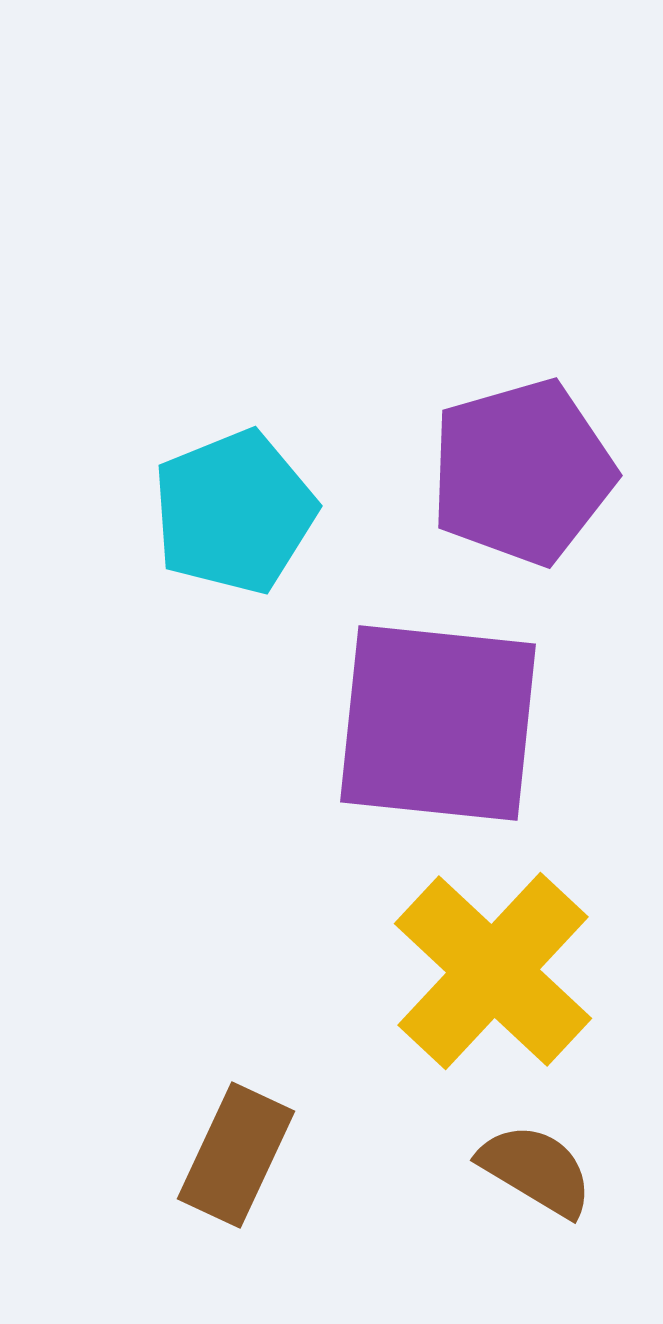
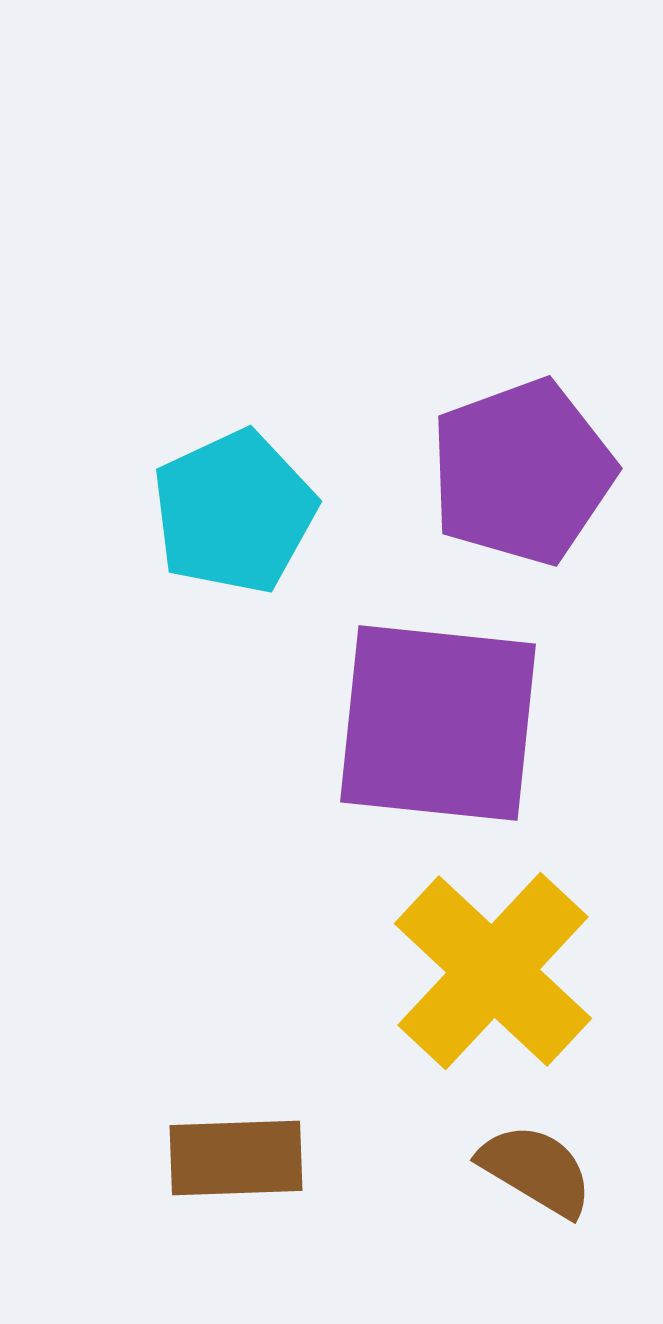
purple pentagon: rotated 4 degrees counterclockwise
cyan pentagon: rotated 3 degrees counterclockwise
brown rectangle: moved 3 px down; rotated 63 degrees clockwise
